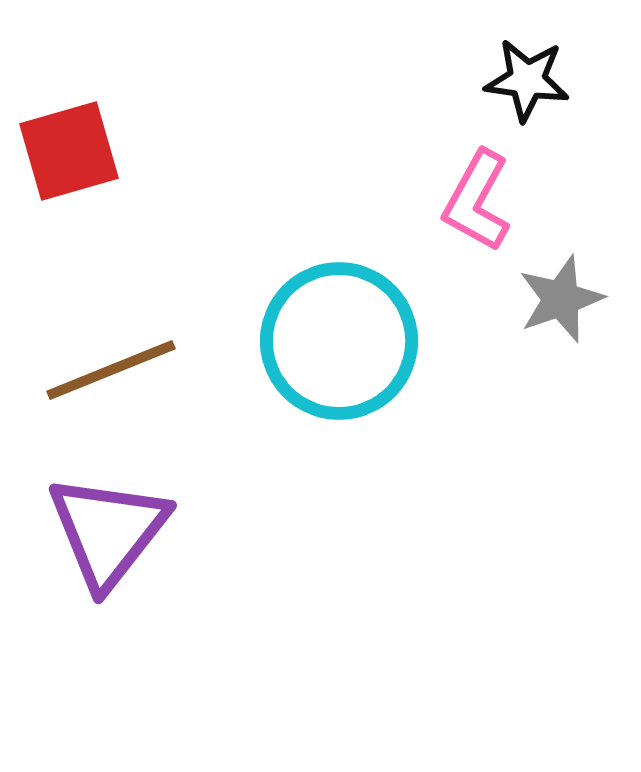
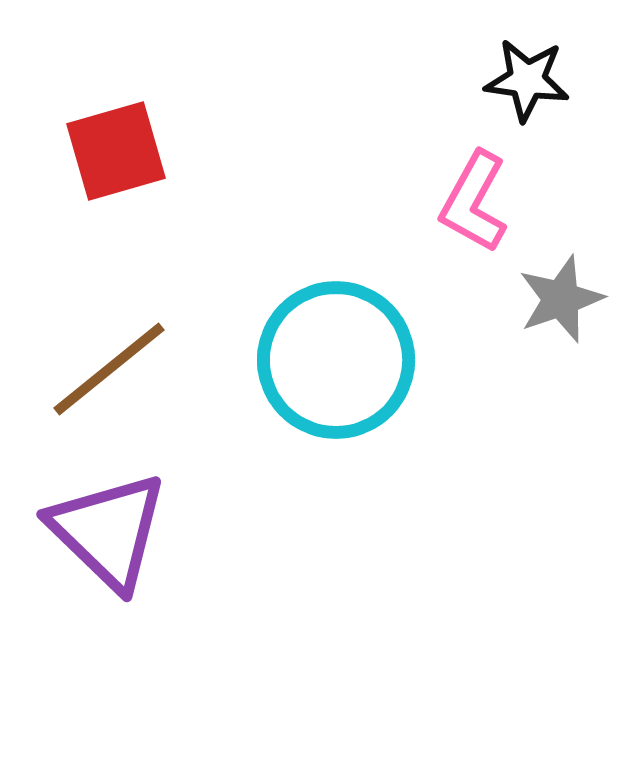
red square: moved 47 px right
pink L-shape: moved 3 px left, 1 px down
cyan circle: moved 3 px left, 19 px down
brown line: moved 2 px left, 1 px up; rotated 17 degrees counterclockwise
purple triangle: rotated 24 degrees counterclockwise
